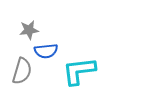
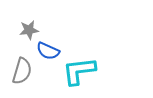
blue semicircle: moved 2 px right; rotated 30 degrees clockwise
